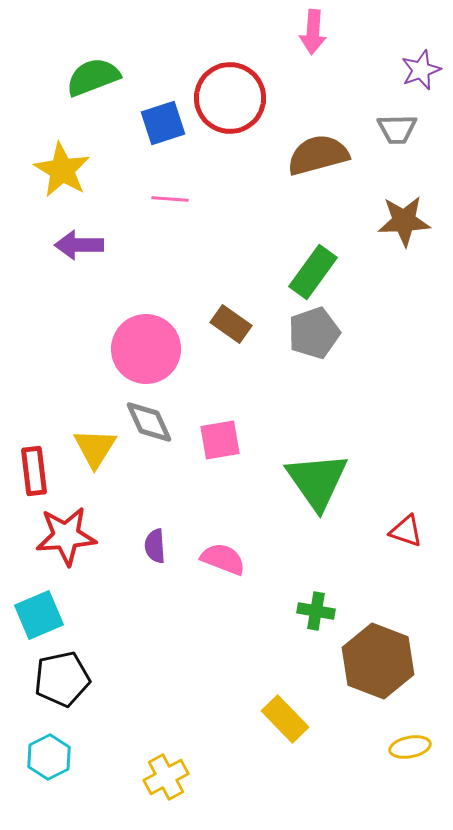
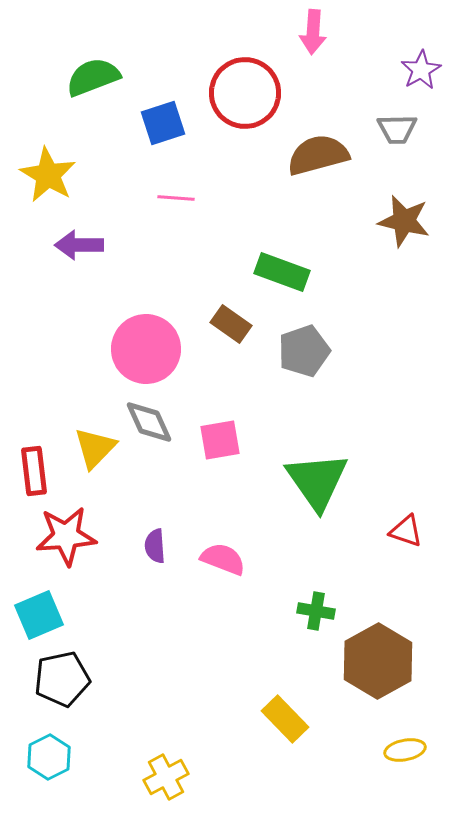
purple star: rotated 9 degrees counterclockwise
red circle: moved 15 px right, 5 px up
yellow star: moved 14 px left, 5 px down
pink line: moved 6 px right, 1 px up
brown star: rotated 16 degrees clockwise
green rectangle: moved 31 px left; rotated 74 degrees clockwise
gray pentagon: moved 10 px left, 18 px down
yellow triangle: rotated 12 degrees clockwise
brown hexagon: rotated 10 degrees clockwise
yellow ellipse: moved 5 px left, 3 px down
